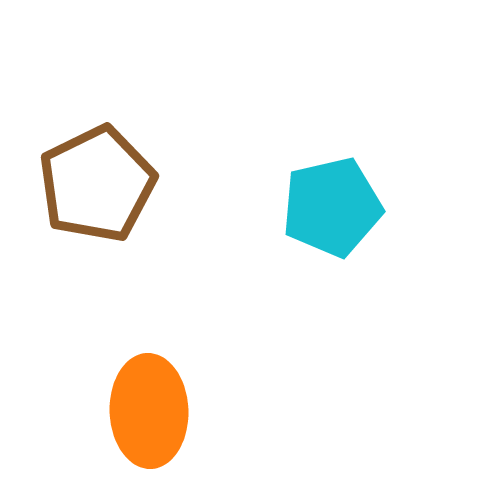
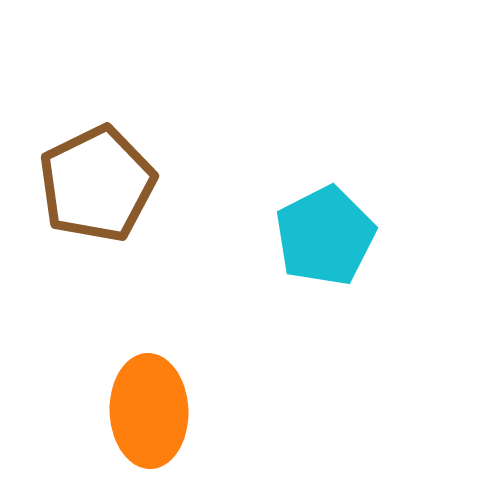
cyan pentagon: moved 7 px left, 29 px down; rotated 14 degrees counterclockwise
